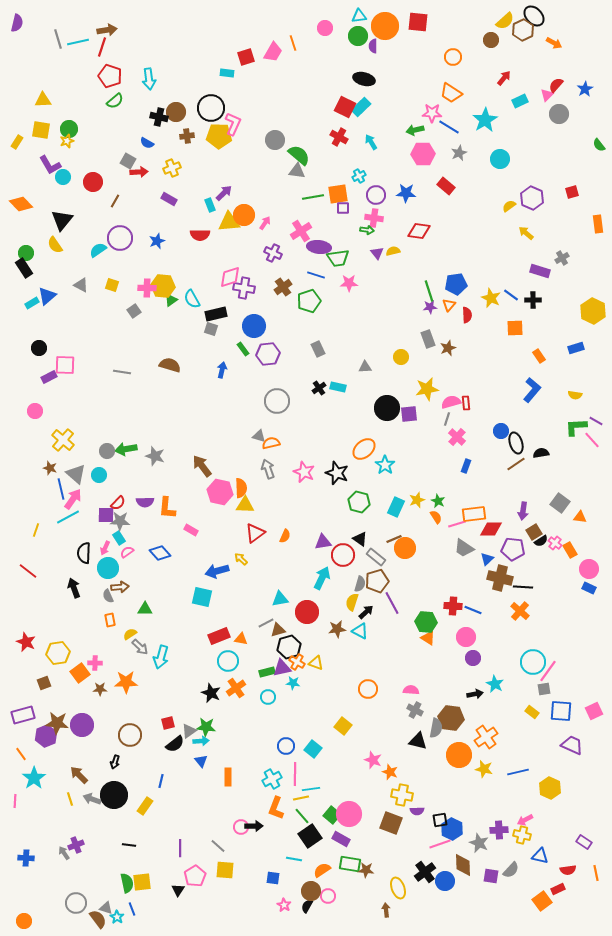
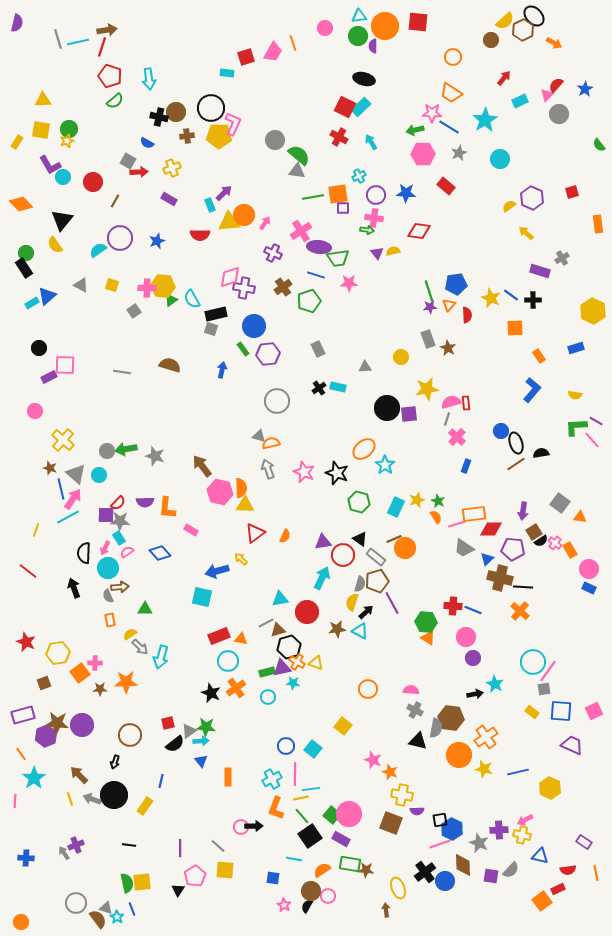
brown star at (448, 348): rotated 21 degrees counterclockwise
orange circle at (24, 921): moved 3 px left, 1 px down
